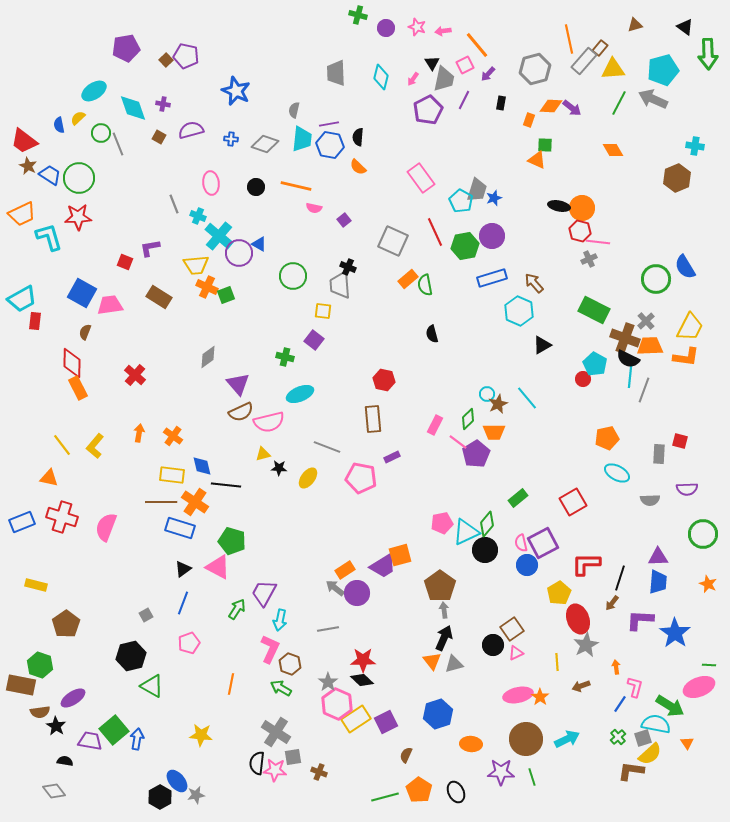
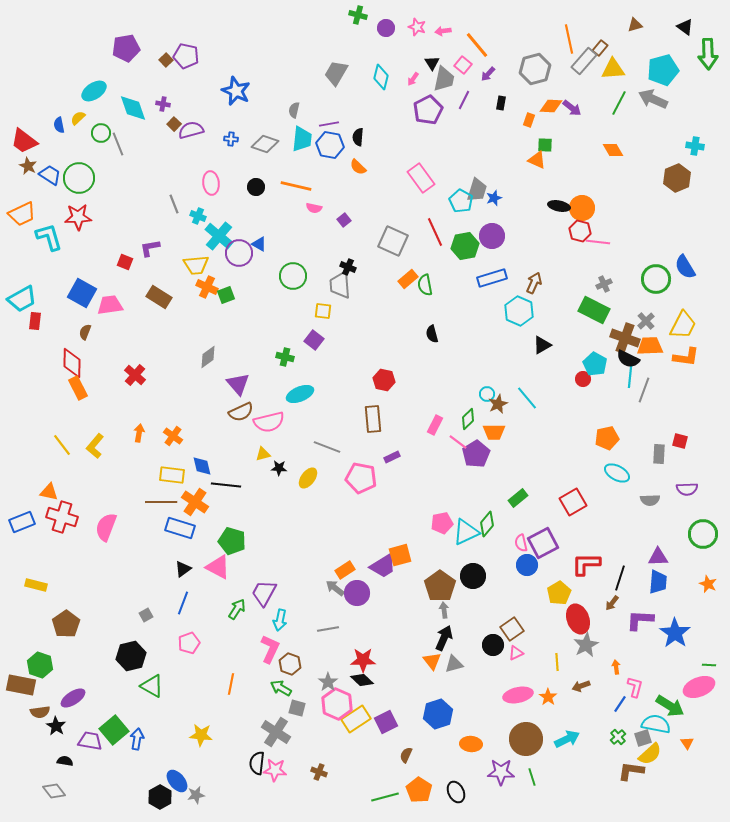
pink square at (465, 65): moved 2 px left; rotated 24 degrees counterclockwise
gray trapezoid at (336, 73): rotated 32 degrees clockwise
brown square at (159, 137): moved 15 px right, 13 px up; rotated 16 degrees clockwise
gray cross at (589, 259): moved 15 px right, 25 px down
brown arrow at (534, 283): rotated 65 degrees clockwise
yellow trapezoid at (690, 327): moved 7 px left, 2 px up
orange triangle at (49, 478): moved 14 px down
black circle at (485, 550): moved 12 px left, 26 px down
orange star at (540, 697): moved 8 px right
gray square at (293, 757): moved 4 px right, 49 px up; rotated 24 degrees clockwise
